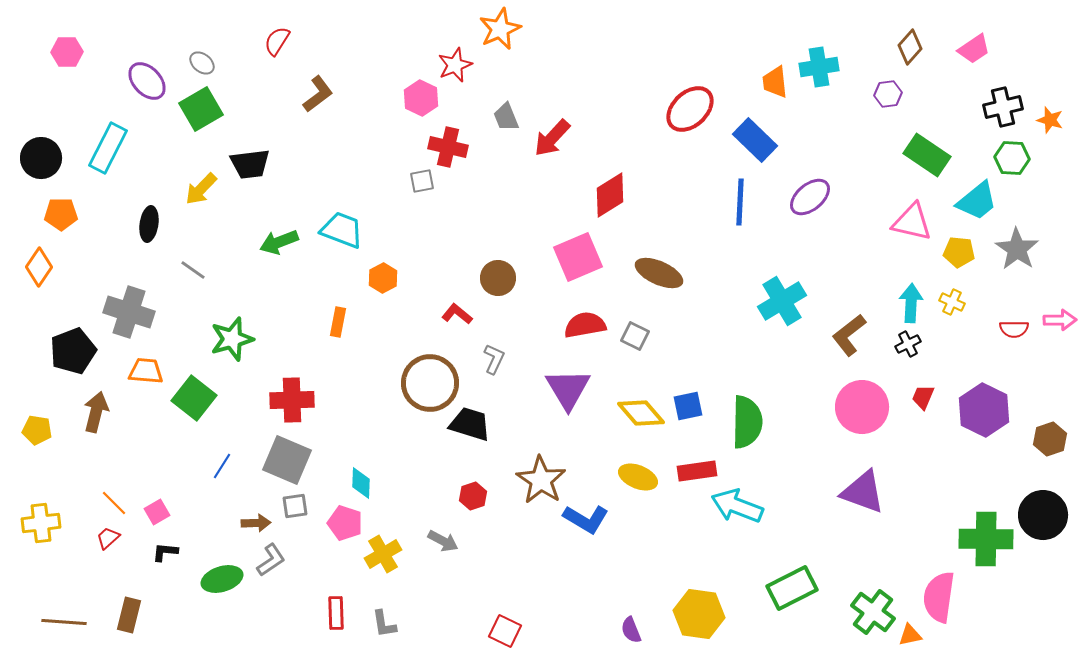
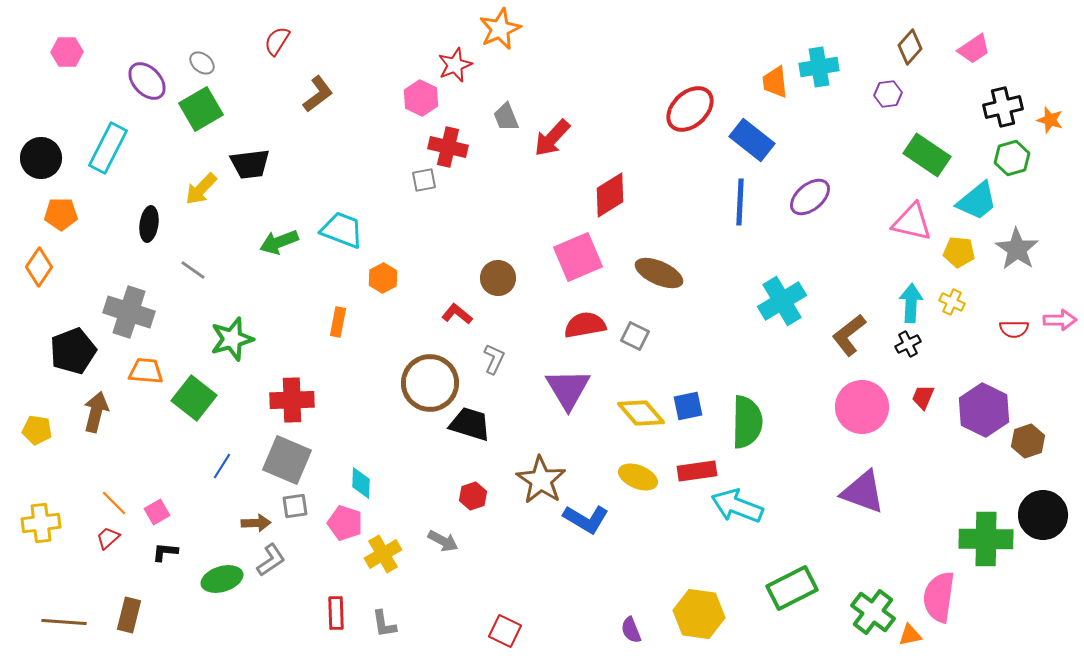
blue rectangle at (755, 140): moved 3 px left; rotated 6 degrees counterclockwise
green hexagon at (1012, 158): rotated 20 degrees counterclockwise
gray square at (422, 181): moved 2 px right, 1 px up
brown hexagon at (1050, 439): moved 22 px left, 2 px down
